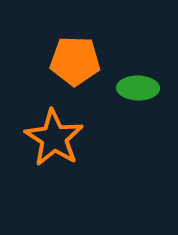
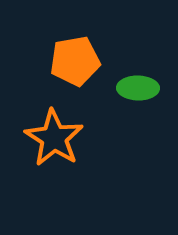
orange pentagon: rotated 12 degrees counterclockwise
